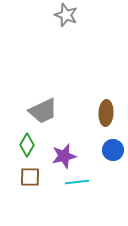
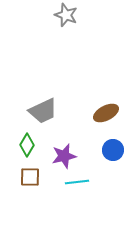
brown ellipse: rotated 60 degrees clockwise
